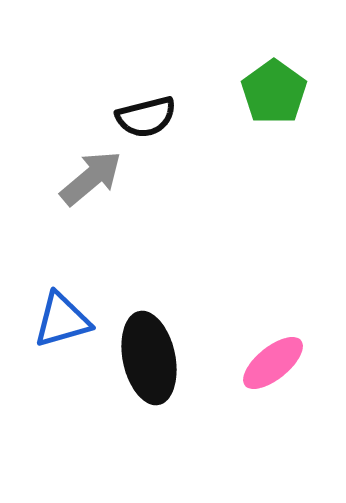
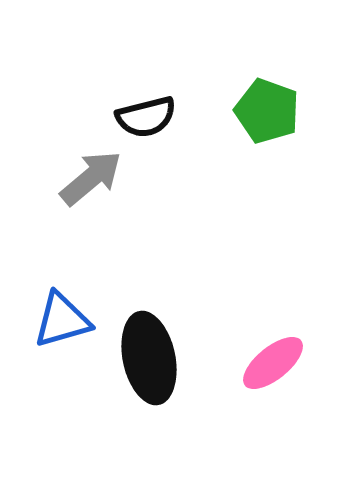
green pentagon: moved 7 px left, 19 px down; rotated 16 degrees counterclockwise
